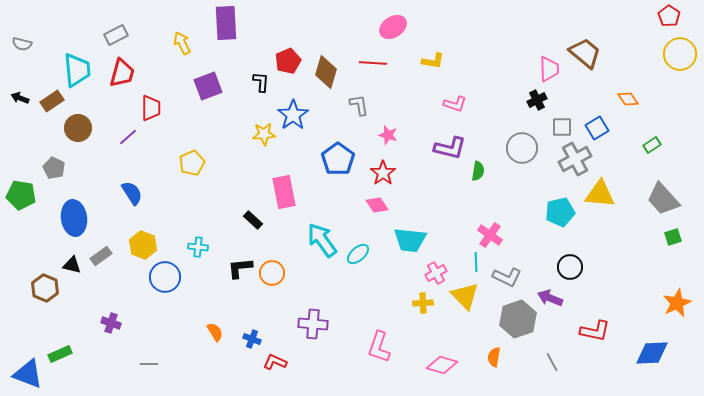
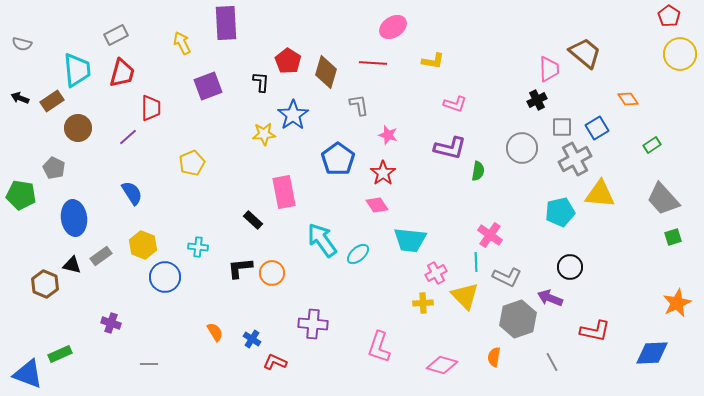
red pentagon at (288, 61): rotated 15 degrees counterclockwise
brown hexagon at (45, 288): moved 4 px up
blue cross at (252, 339): rotated 12 degrees clockwise
